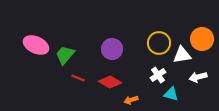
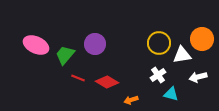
purple circle: moved 17 px left, 5 px up
red diamond: moved 3 px left
